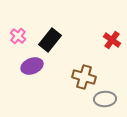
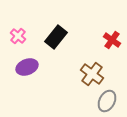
black rectangle: moved 6 px right, 3 px up
purple ellipse: moved 5 px left, 1 px down
brown cross: moved 8 px right, 3 px up; rotated 20 degrees clockwise
gray ellipse: moved 2 px right, 2 px down; rotated 60 degrees counterclockwise
